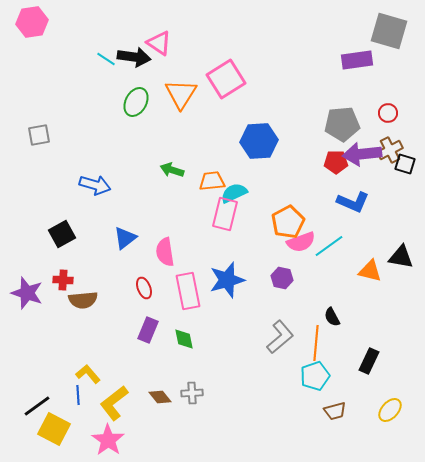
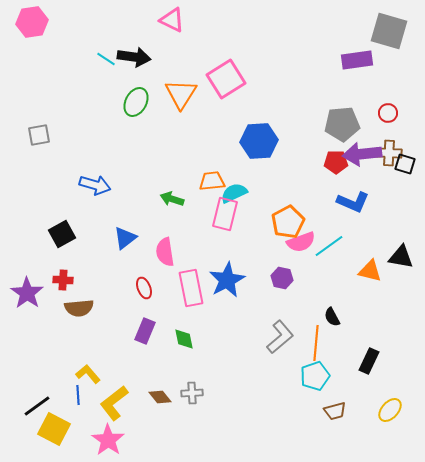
pink triangle at (159, 43): moved 13 px right, 23 px up; rotated 8 degrees counterclockwise
brown cross at (390, 150): moved 1 px left, 3 px down; rotated 30 degrees clockwise
green arrow at (172, 170): moved 29 px down
blue star at (227, 280): rotated 12 degrees counterclockwise
pink rectangle at (188, 291): moved 3 px right, 3 px up
purple star at (27, 293): rotated 16 degrees clockwise
brown semicircle at (83, 300): moved 4 px left, 8 px down
purple rectangle at (148, 330): moved 3 px left, 1 px down
